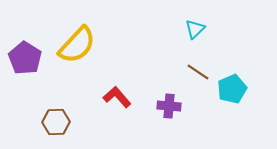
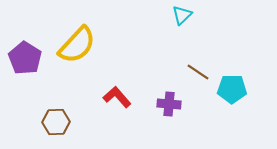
cyan triangle: moved 13 px left, 14 px up
cyan pentagon: rotated 24 degrees clockwise
purple cross: moved 2 px up
